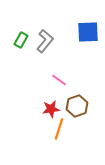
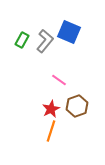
blue square: moved 19 px left; rotated 25 degrees clockwise
green rectangle: moved 1 px right
red star: rotated 18 degrees counterclockwise
orange line: moved 8 px left, 2 px down
